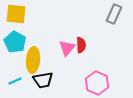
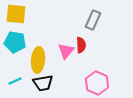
gray rectangle: moved 21 px left, 6 px down
cyan pentagon: rotated 20 degrees counterclockwise
pink triangle: moved 1 px left, 3 px down
yellow ellipse: moved 5 px right
black trapezoid: moved 3 px down
